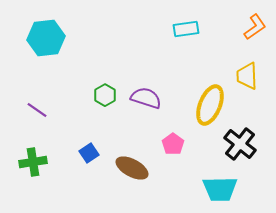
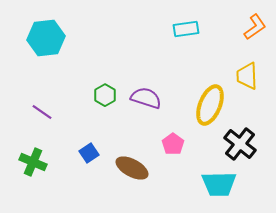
purple line: moved 5 px right, 2 px down
green cross: rotated 32 degrees clockwise
cyan trapezoid: moved 1 px left, 5 px up
